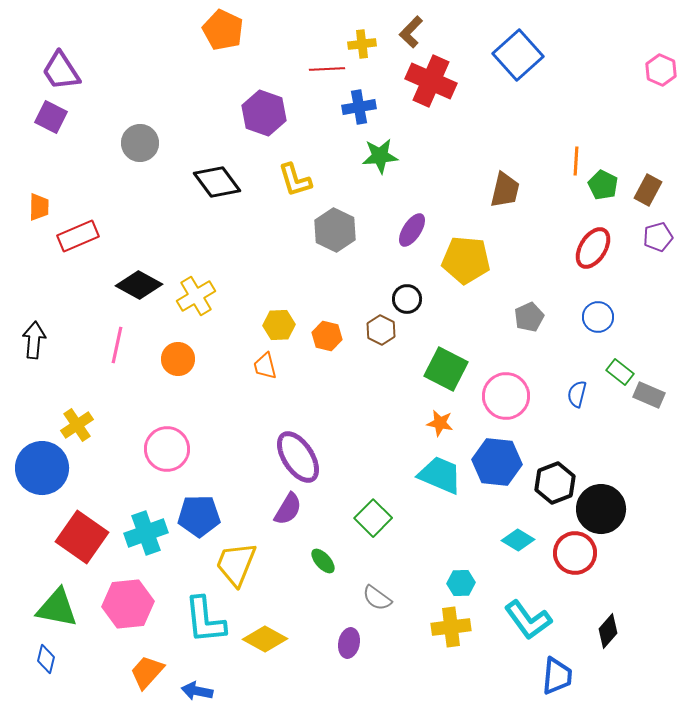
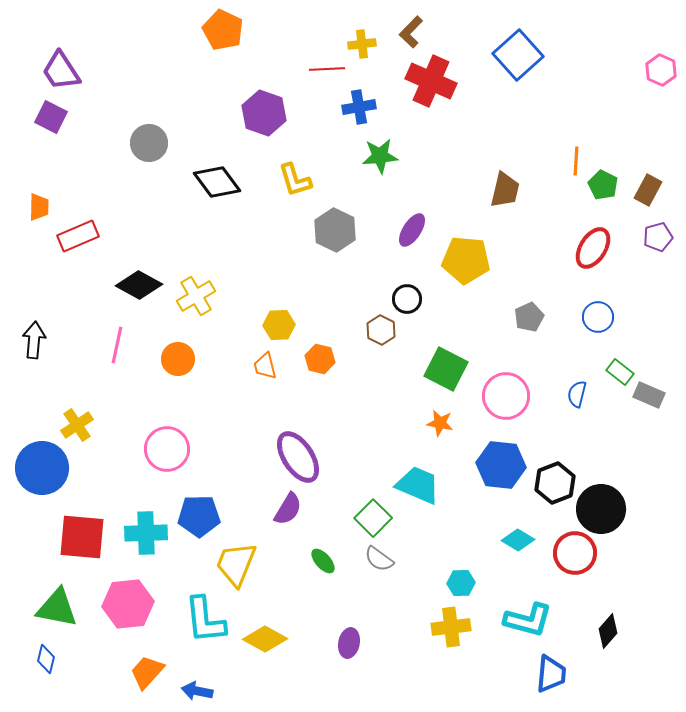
gray circle at (140, 143): moved 9 px right
orange hexagon at (327, 336): moved 7 px left, 23 px down
blue hexagon at (497, 462): moved 4 px right, 3 px down
cyan trapezoid at (440, 475): moved 22 px left, 10 px down
cyan cross at (146, 533): rotated 18 degrees clockwise
red square at (82, 537): rotated 30 degrees counterclockwise
gray semicircle at (377, 598): moved 2 px right, 39 px up
cyan L-shape at (528, 620): rotated 39 degrees counterclockwise
blue trapezoid at (557, 676): moved 6 px left, 2 px up
